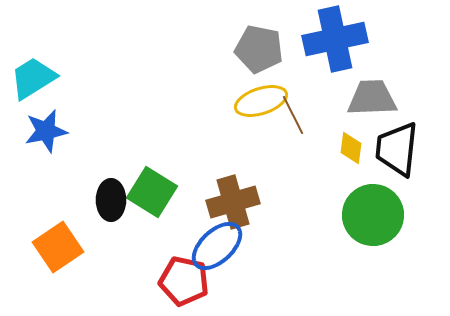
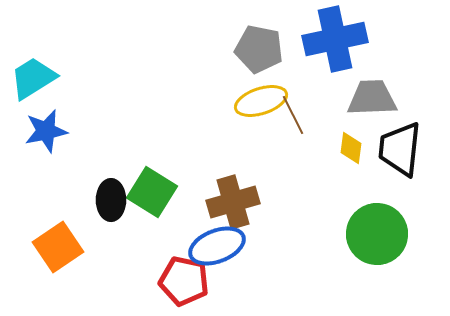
black trapezoid: moved 3 px right
green circle: moved 4 px right, 19 px down
blue ellipse: rotated 22 degrees clockwise
